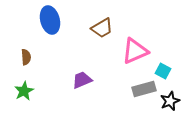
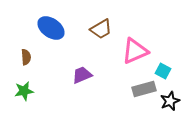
blue ellipse: moved 1 px right, 8 px down; rotated 40 degrees counterclockwise
brown trapezoid: moved 1 px left, 1 px down
purple trapezoid: moved 5 px up
green star: rotated 18 degrees clockwise
